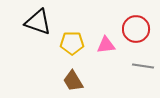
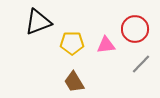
black triangle: rotated 40 degrees counterclockwise
red circle: moved 1 px left
gray line: moved 2 px left, 2 px up; rotated 55 degrees counterclockwise
brown trapezoid: moved 1 px right, 1 px down
